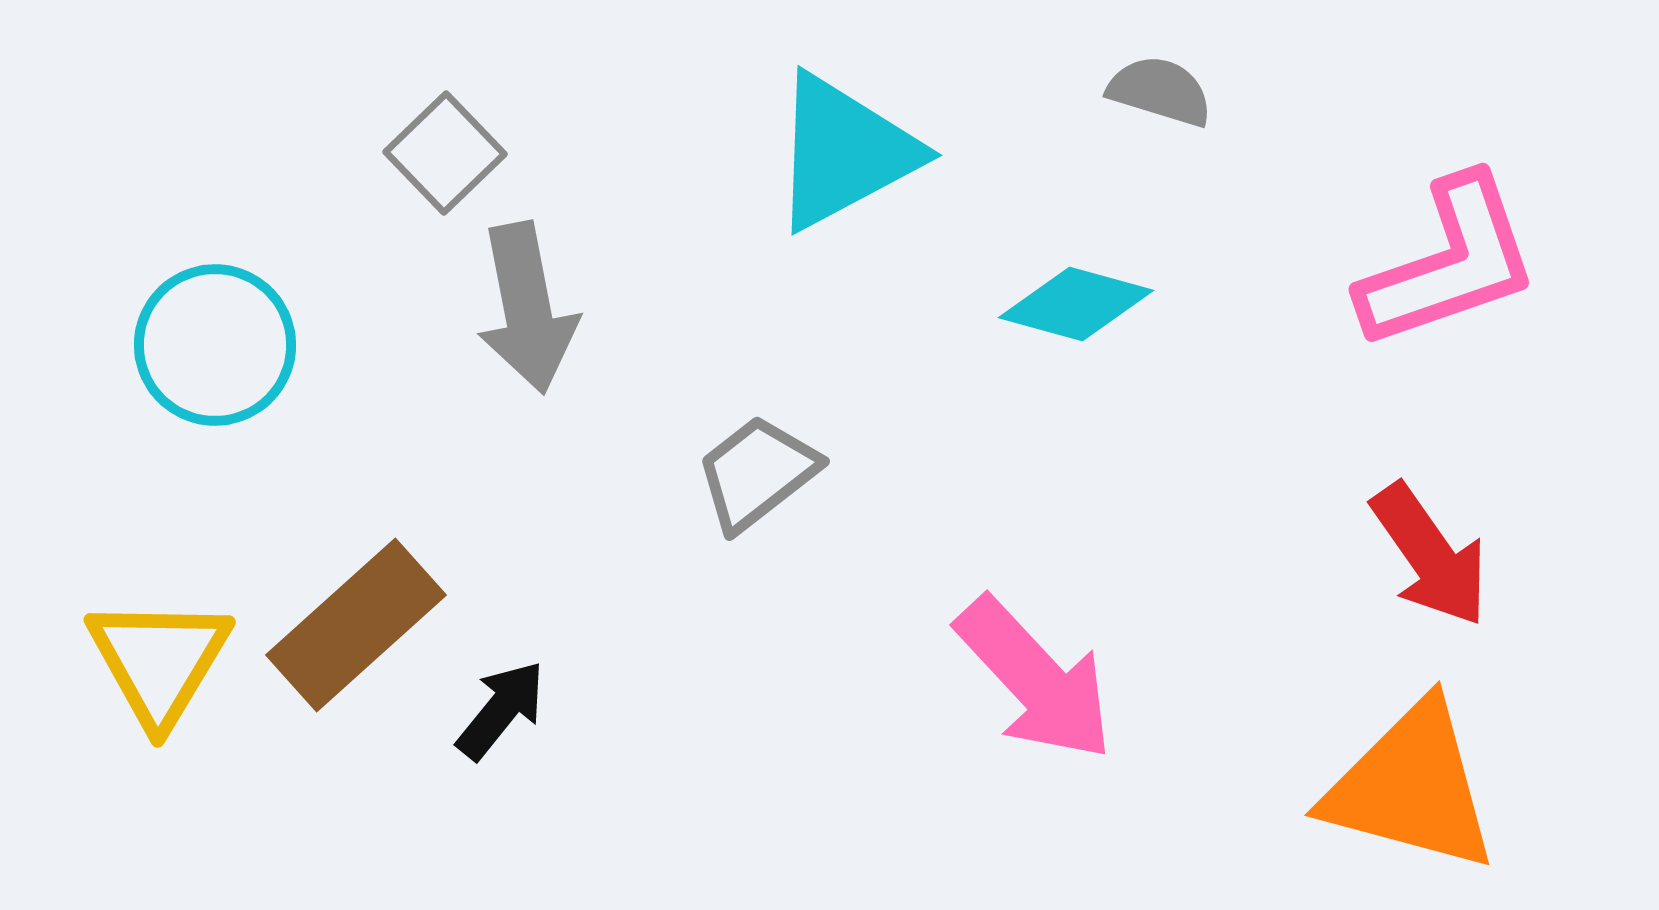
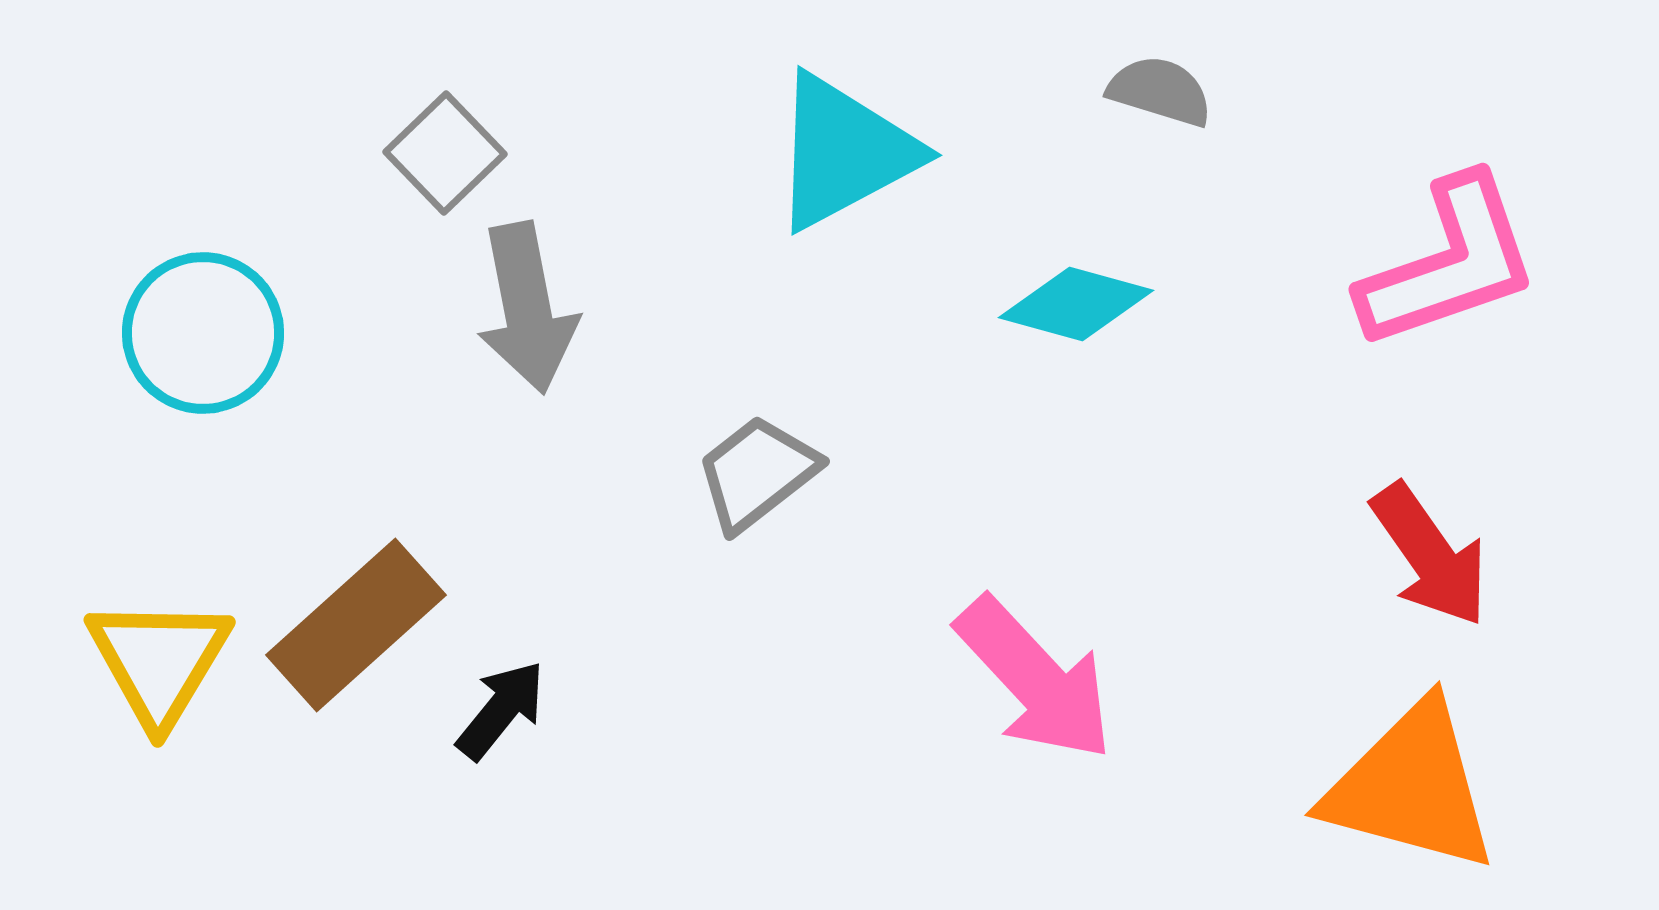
cyan circle: moved 12 px left, 12 px up
